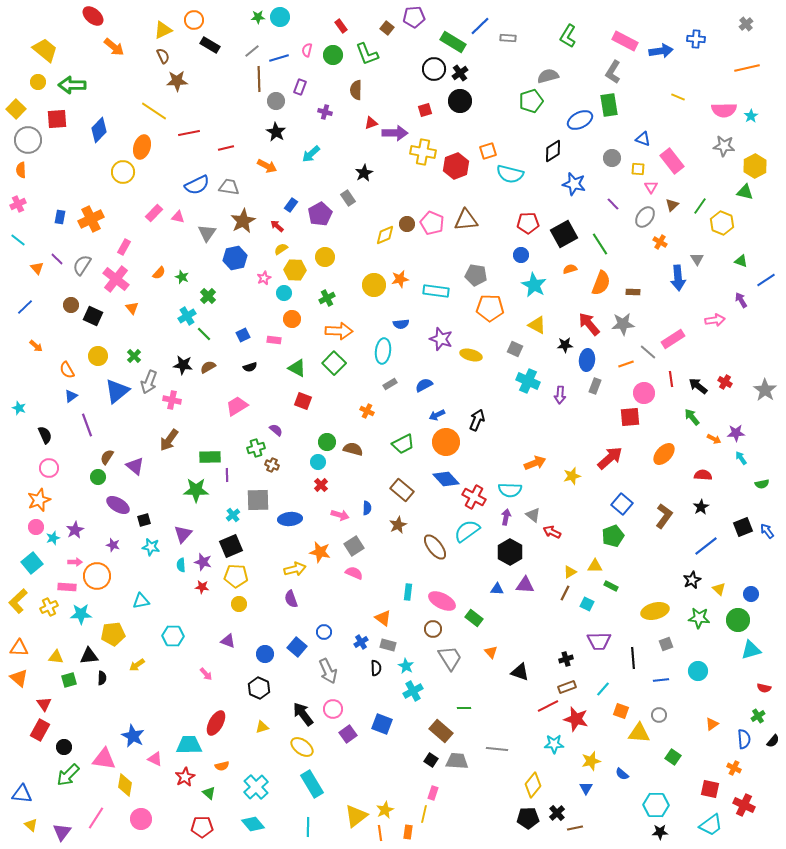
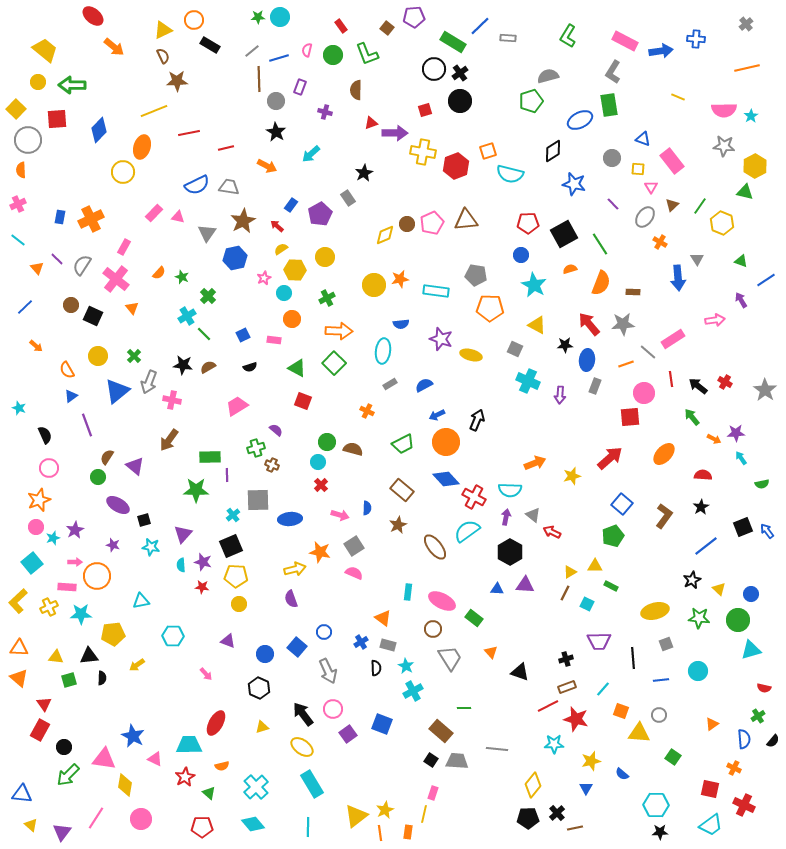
yellow line at (154, 111): rotated 56 degrees counterclockwise
pink pentagon at (432, 223): rotated 25 degrees clockwise
